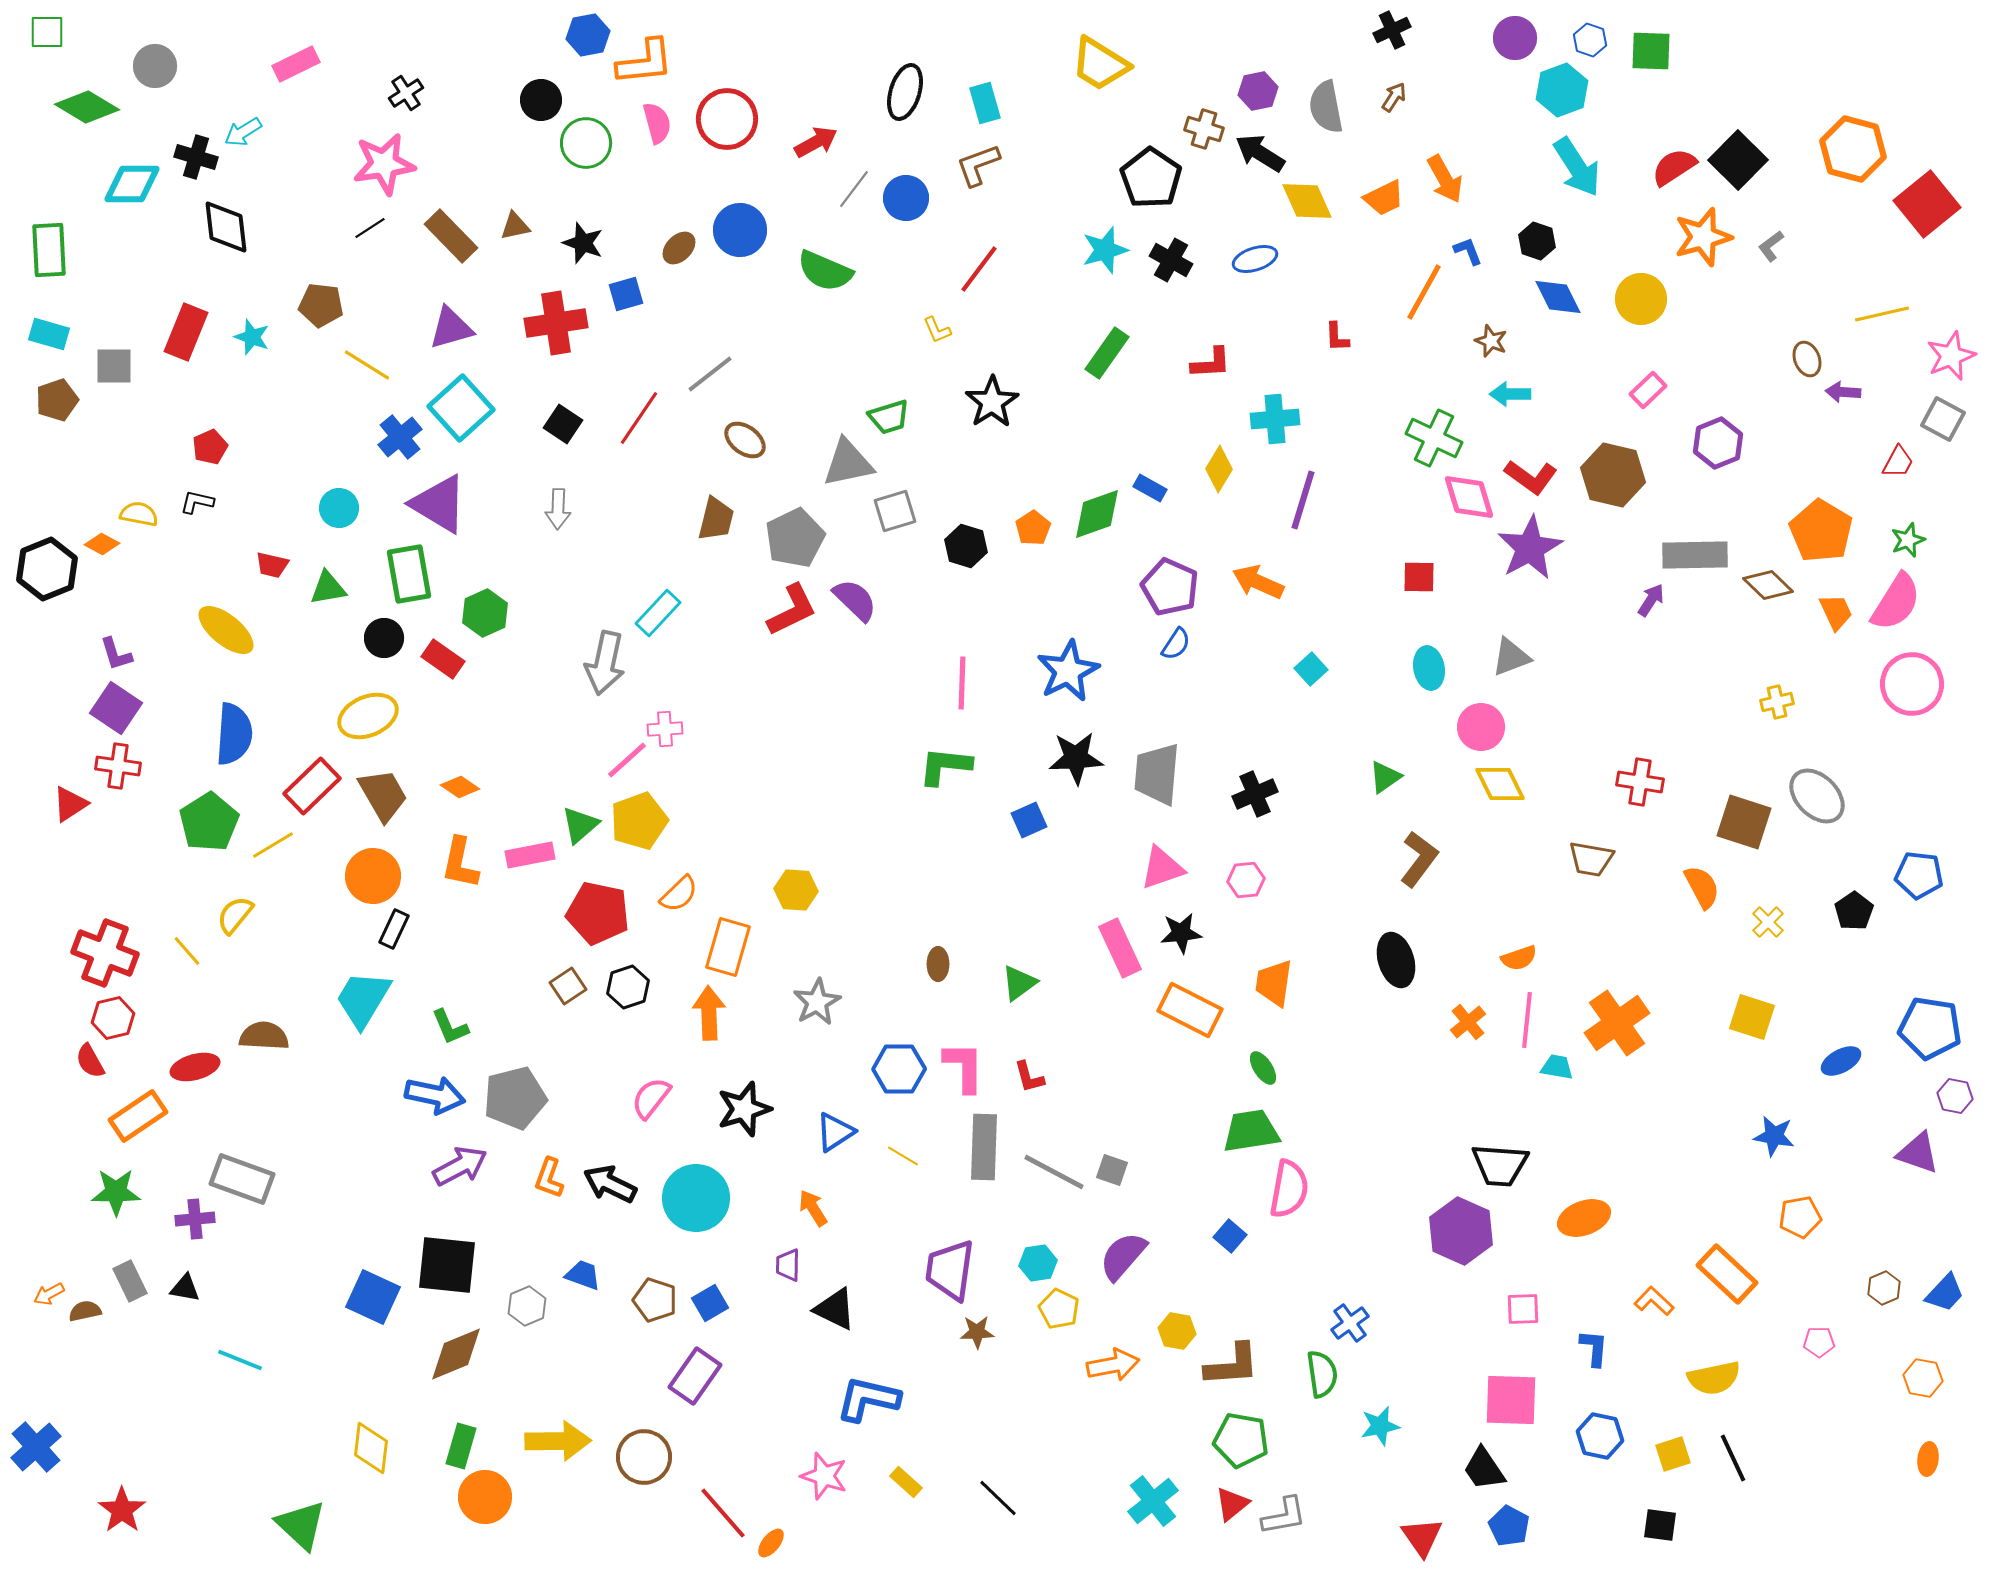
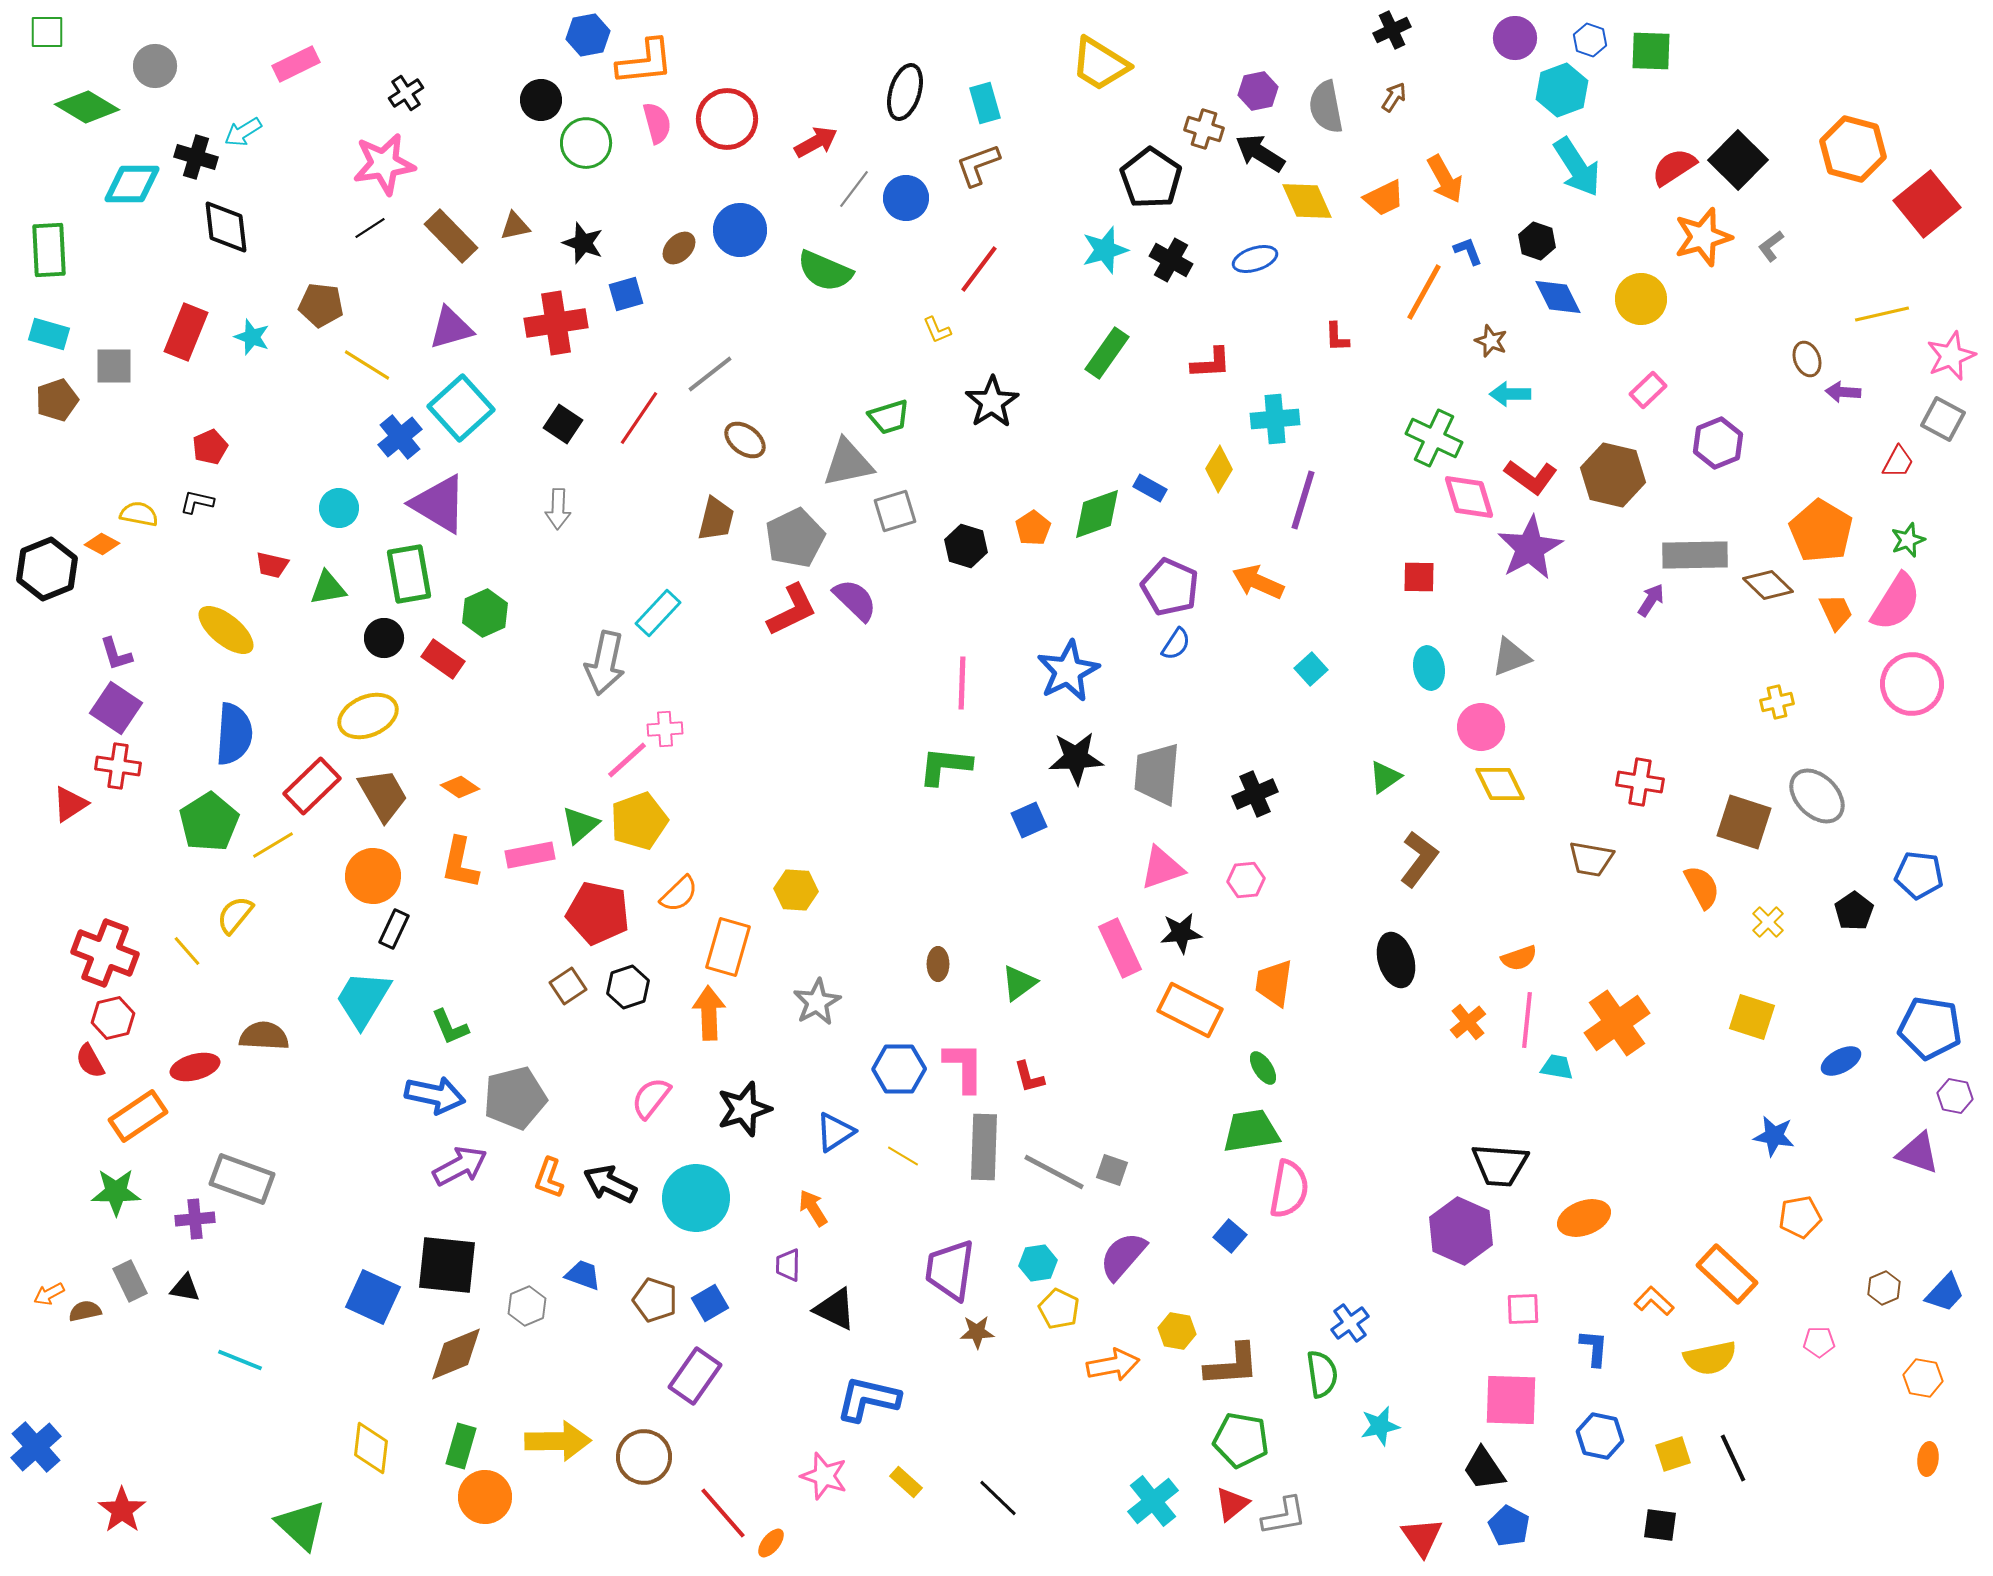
yellow semicircle at (1714, 1378): moved 4 px left, 20 px up
